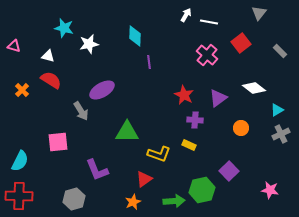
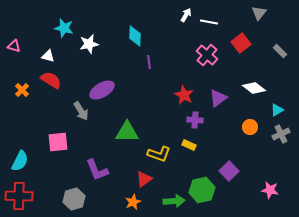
orange circle: moved 9 px right, 1 px up
